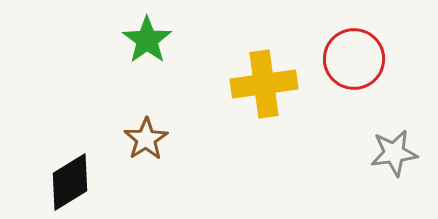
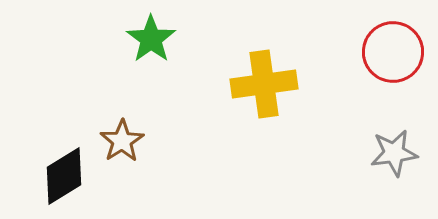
green star: moved 4 px right, 1 px up
red circle: moved 39 px right, 7 px up
brown star: moved 24 px left, 2 px down
black diamond: moved 6 px left, 6 px up
